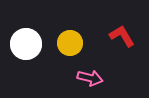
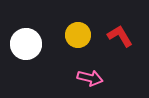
red L-shape: moved 2 px left
yellow circle: moved 8 px right, 8 px up
